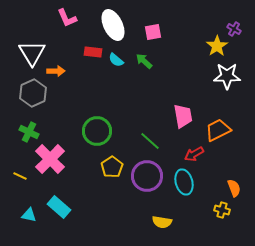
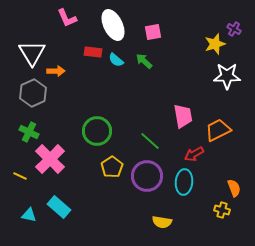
yellow star: moved 2 px left, 2 px up; rotated 15 degrees clockwise
cyan ellipse: rotated 20 degrees clockwise
